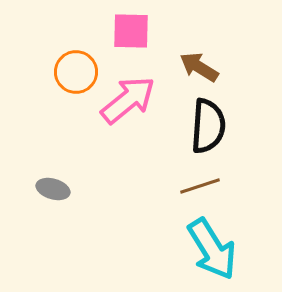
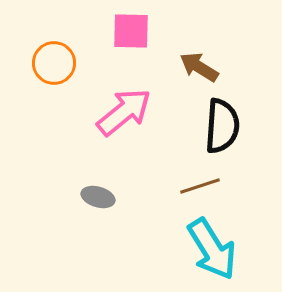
orange circle: moved 22 px left, 9 px up
pink arrow: moved 4 px left, 12 px down
black semicircle: moved 14 px right
gray ellipse: moved 45 px right, 8 px down
